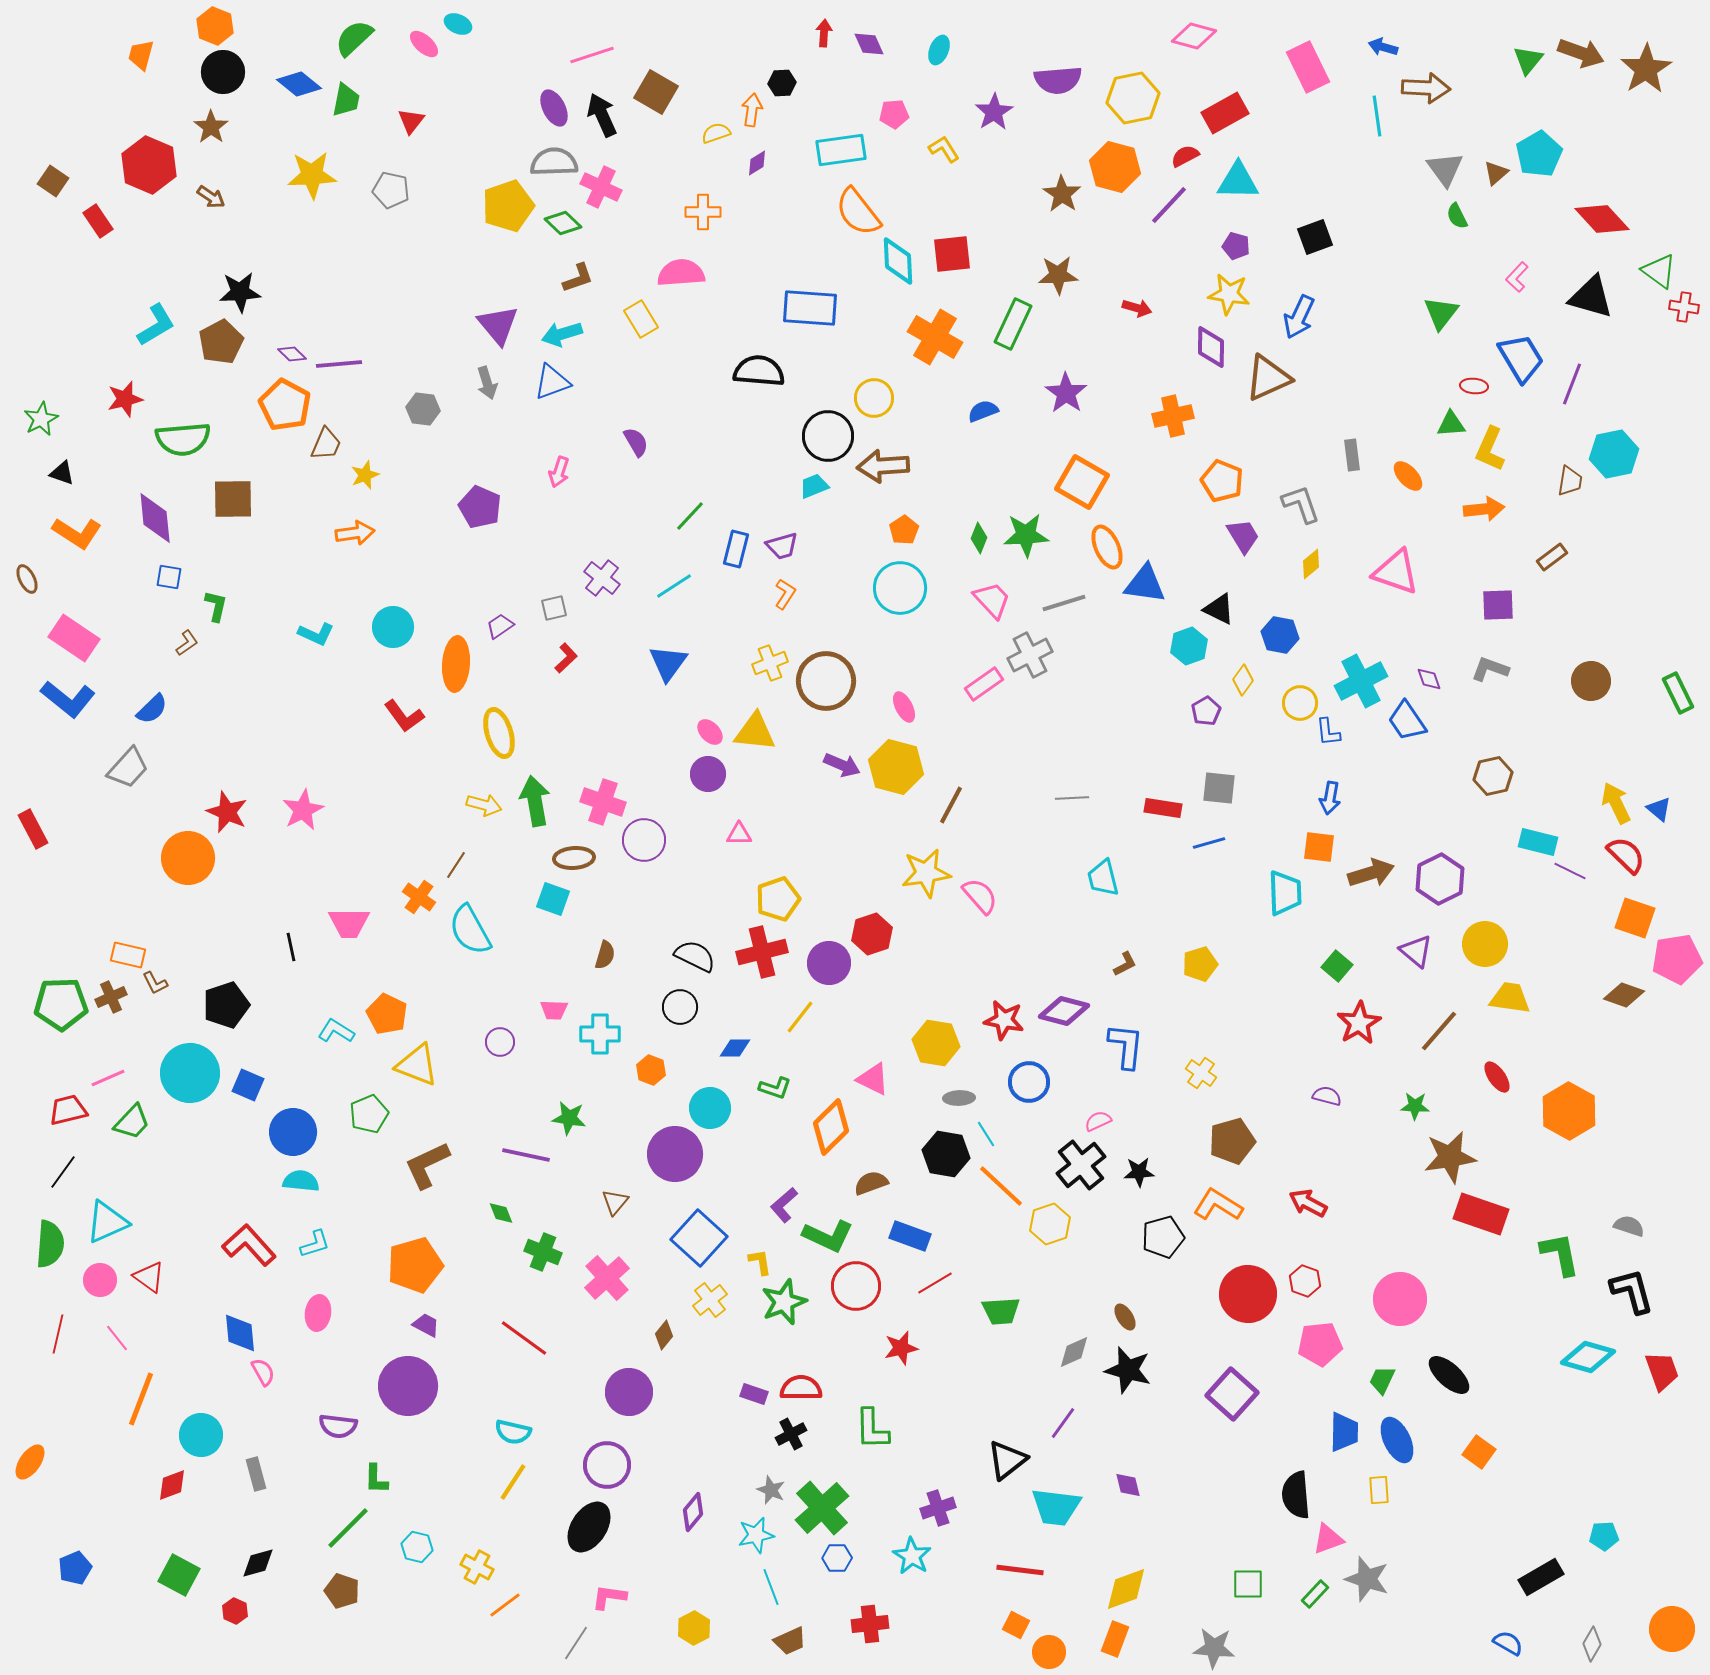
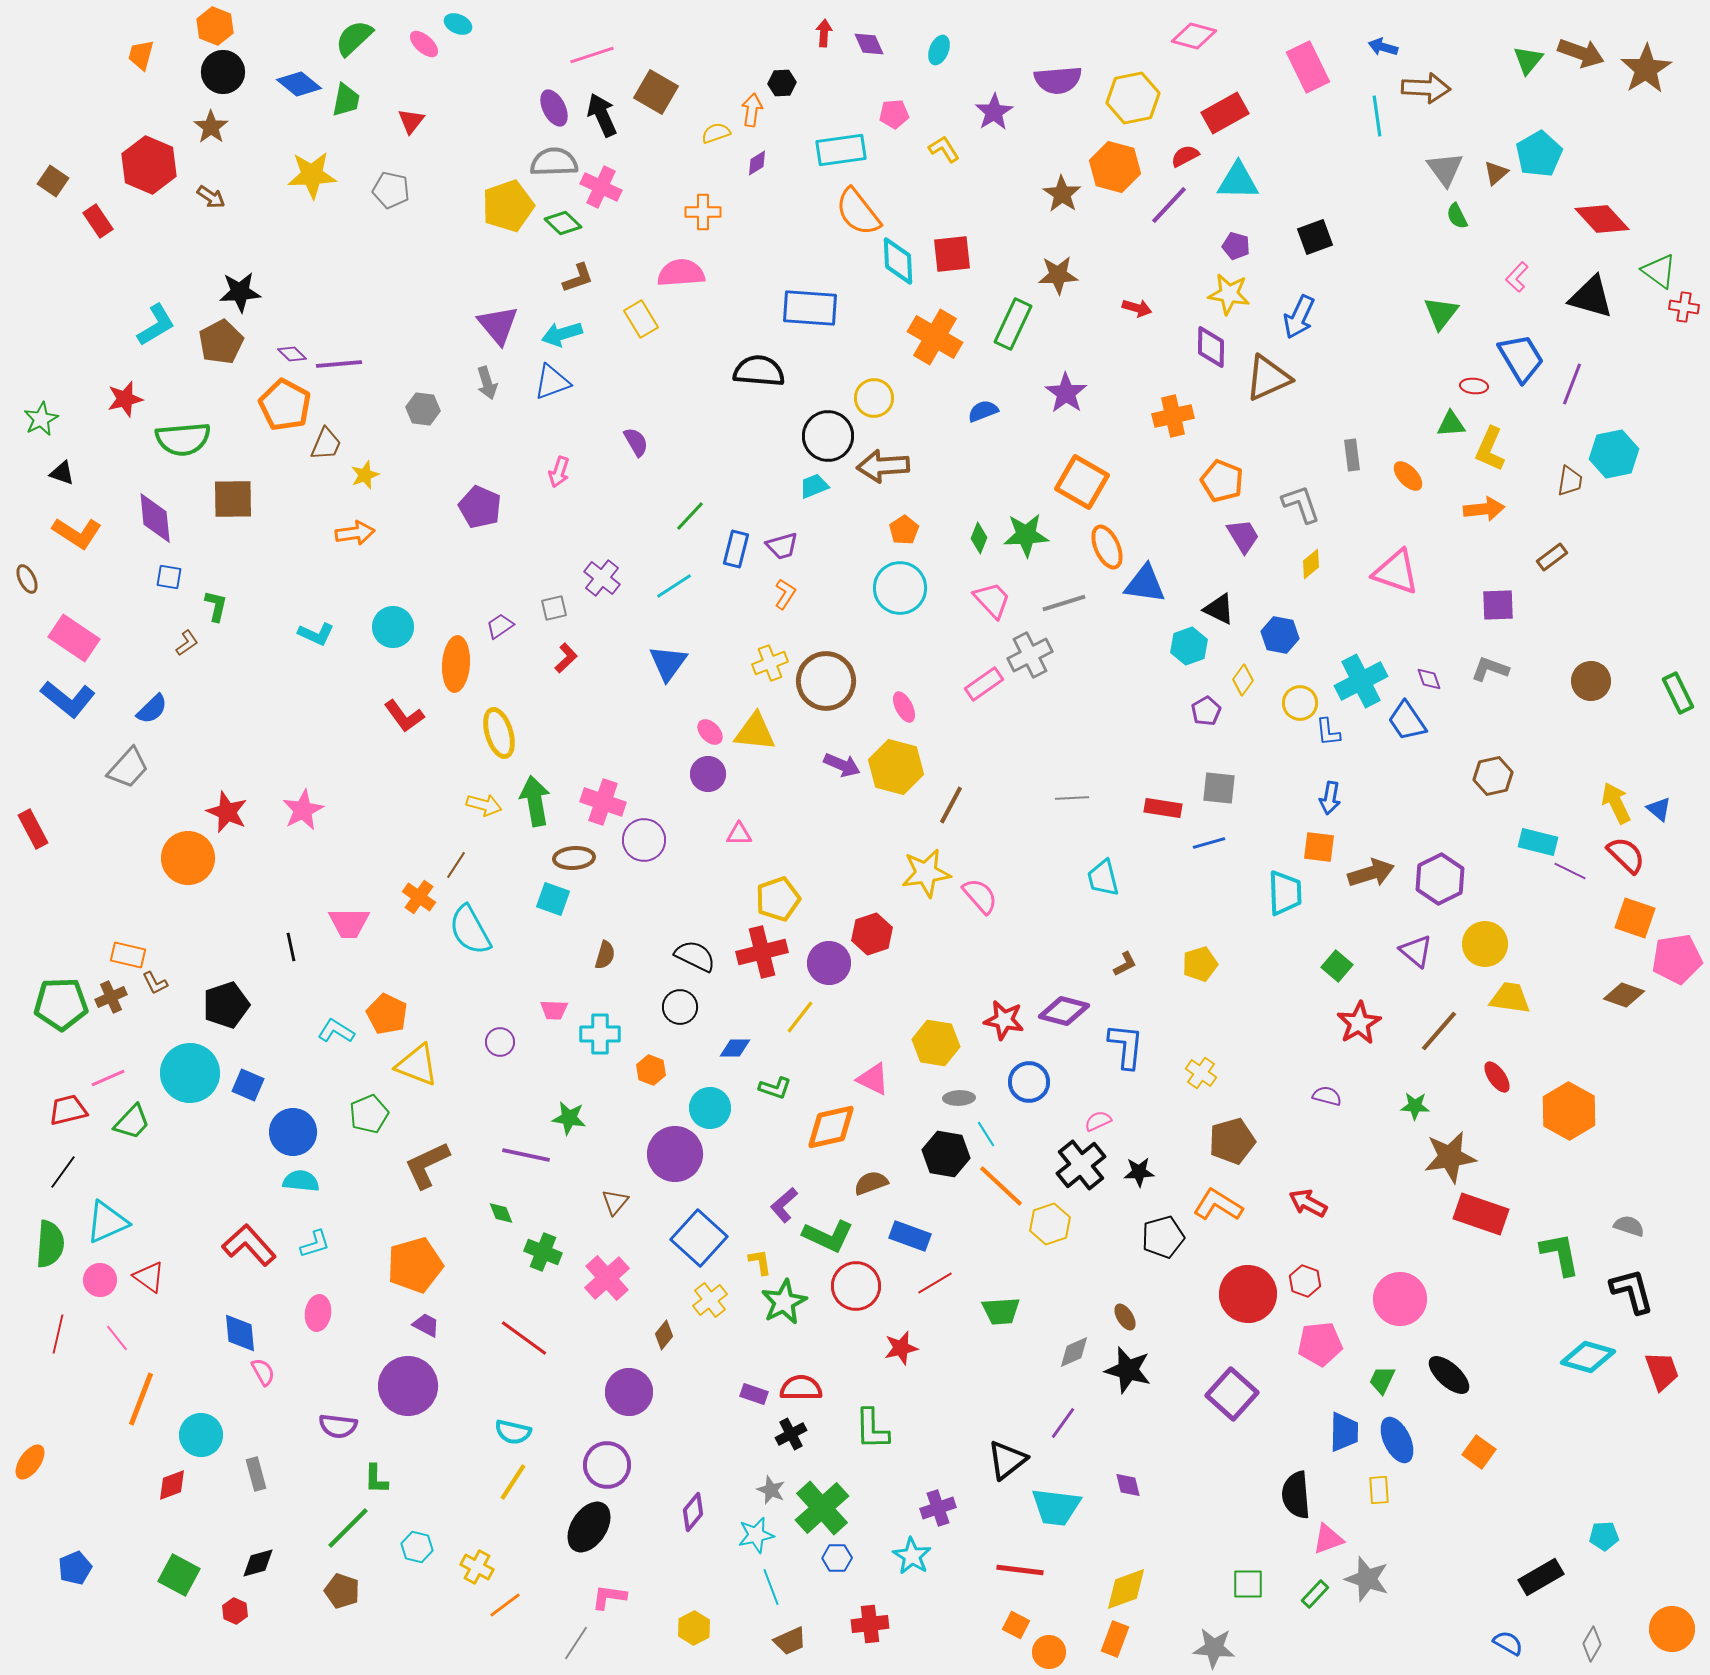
orange diamond at (831, 1127): rotated 32 degrees clockwise
green star at (784, 1302): rotated 6 degrees counterclockwise
